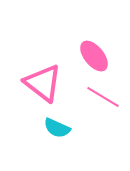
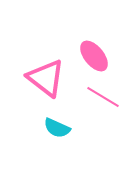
pink triangle: moved 3 px right, 5 px up
